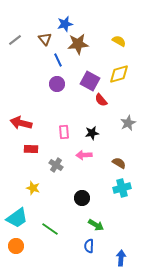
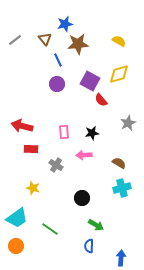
red arrow: moved 1 px right, 3 px down
